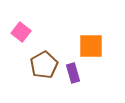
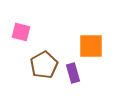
pink square: rotated 24 degrees counterclockwise
